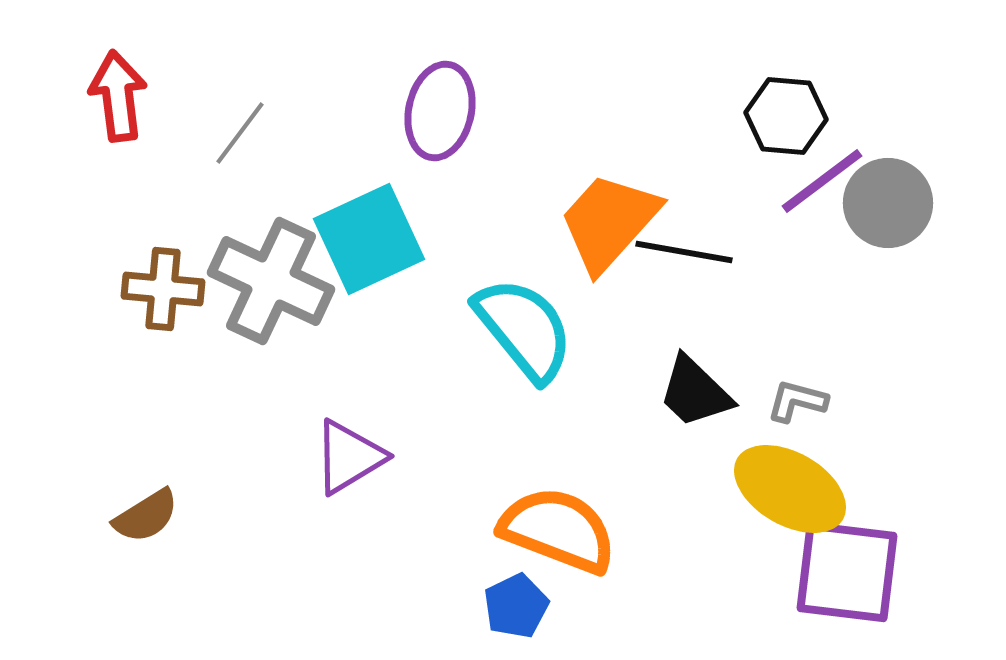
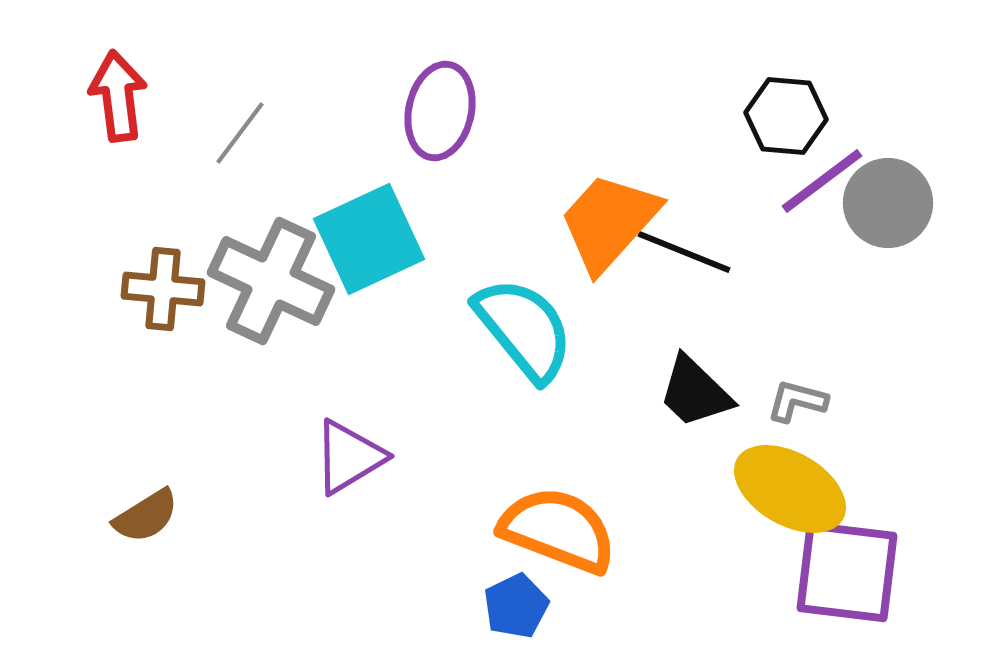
black line: rotated 12 degrees clockwise
